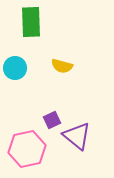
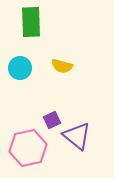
cyan circle: moved 5 px right
pink hexagon: moved 1 px right, 1 px up
